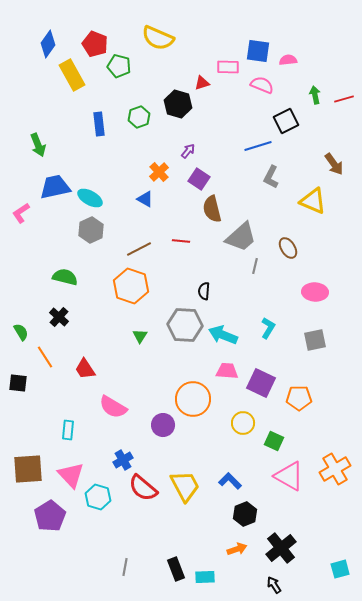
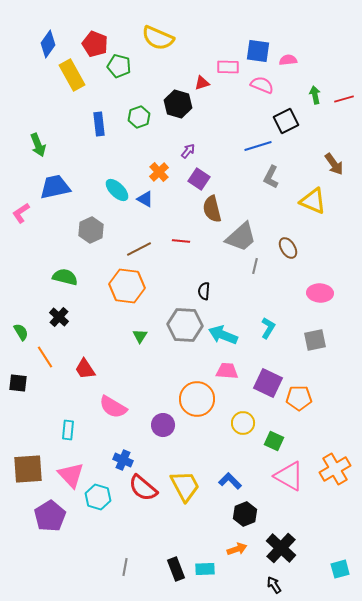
cyan ellipse at (90, 198): moved 27 px right, 8 px up; rotated 15 degrees clockwise
orange hexagon at (131, 286): moved 4 px left; rotated 12 degrees counterclockwise
pink ellipse at (315, 292): moved 5 px right, 1 px down
purple square at (261, 383): moved 7 px right
orange circle at (193, 399): moved 4 px right
blue cross at (123, 460): rotated 36 degrees counterclockwise
black cross at (281, 548): rotated 8 degrees counterclockwise
cyan rectangle at (205, 577): moved 8 px up
